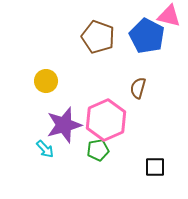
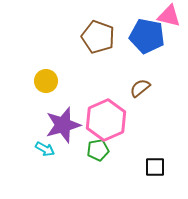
blue pentagon: rotated 16 degrees counterclockwise
brown semicircle: moved 2 px right; rotated 35 degrees clockwise
purple star: moved 1 px left
cyan arrow: rotated 18 degrees counterclockwise
